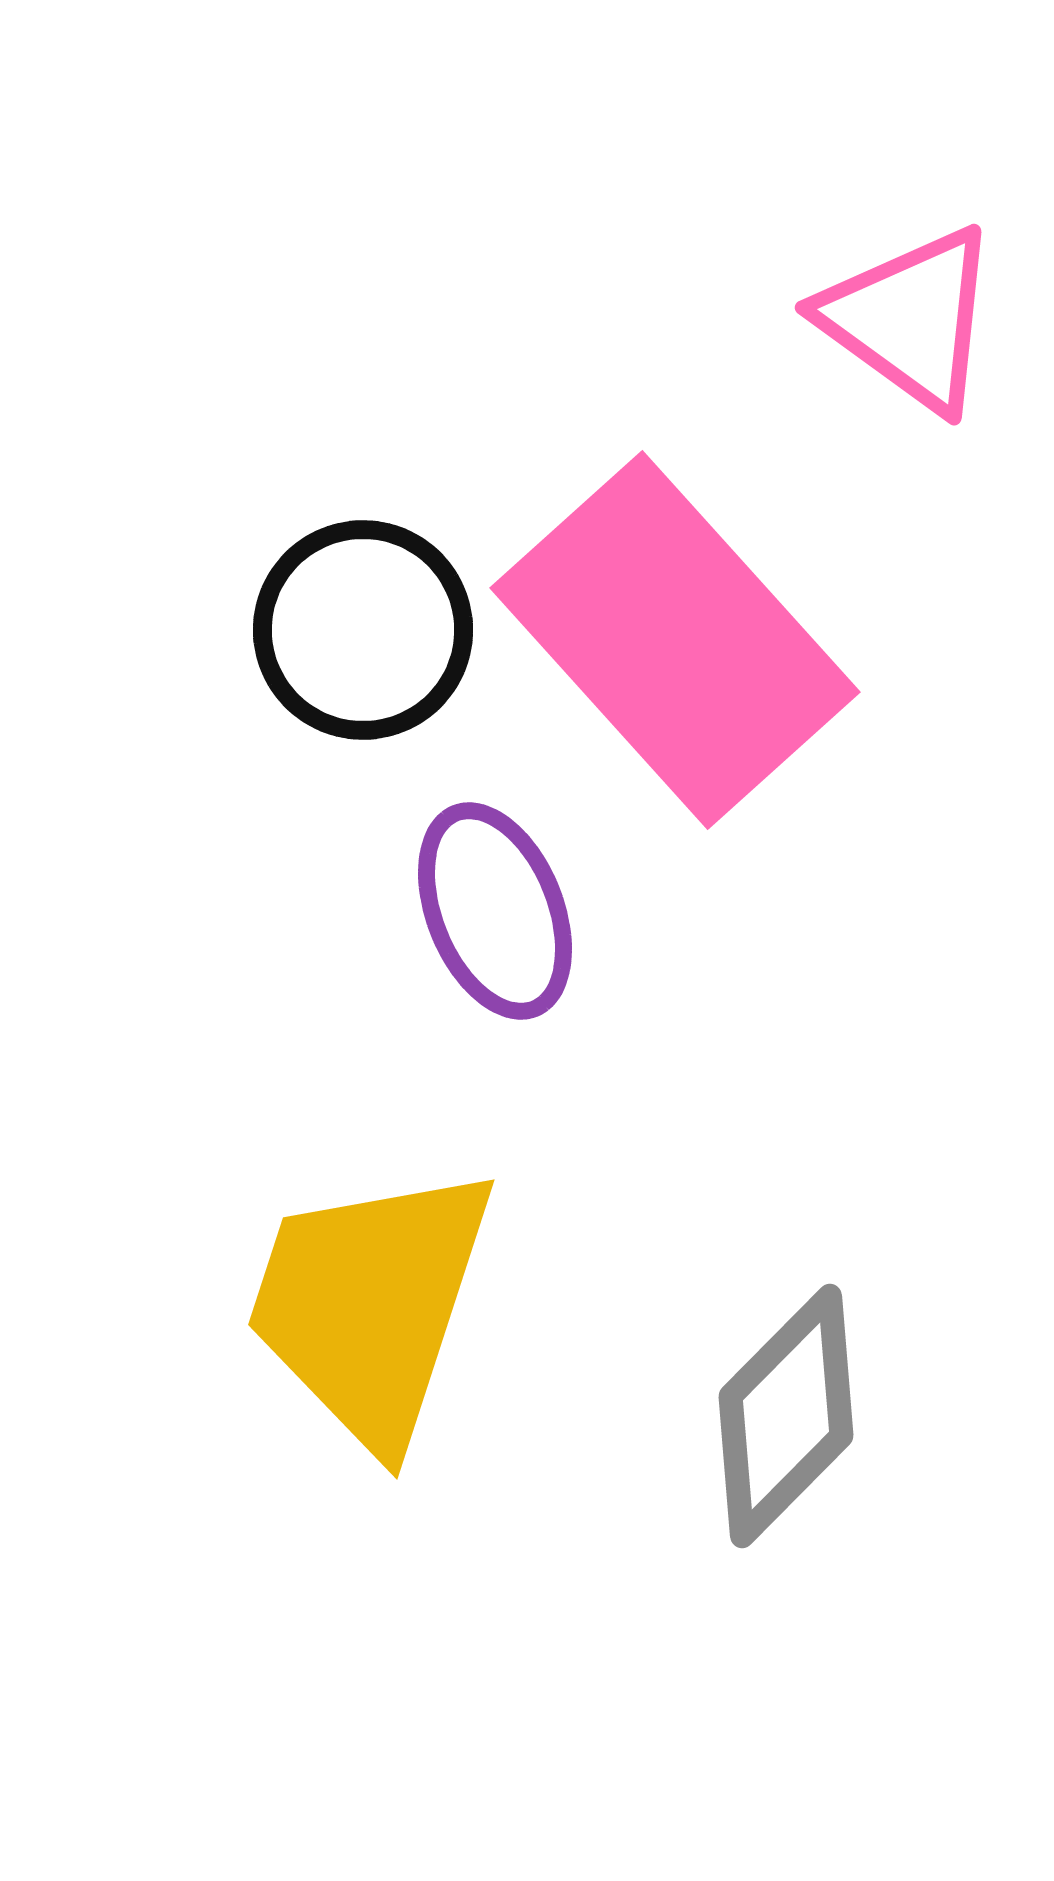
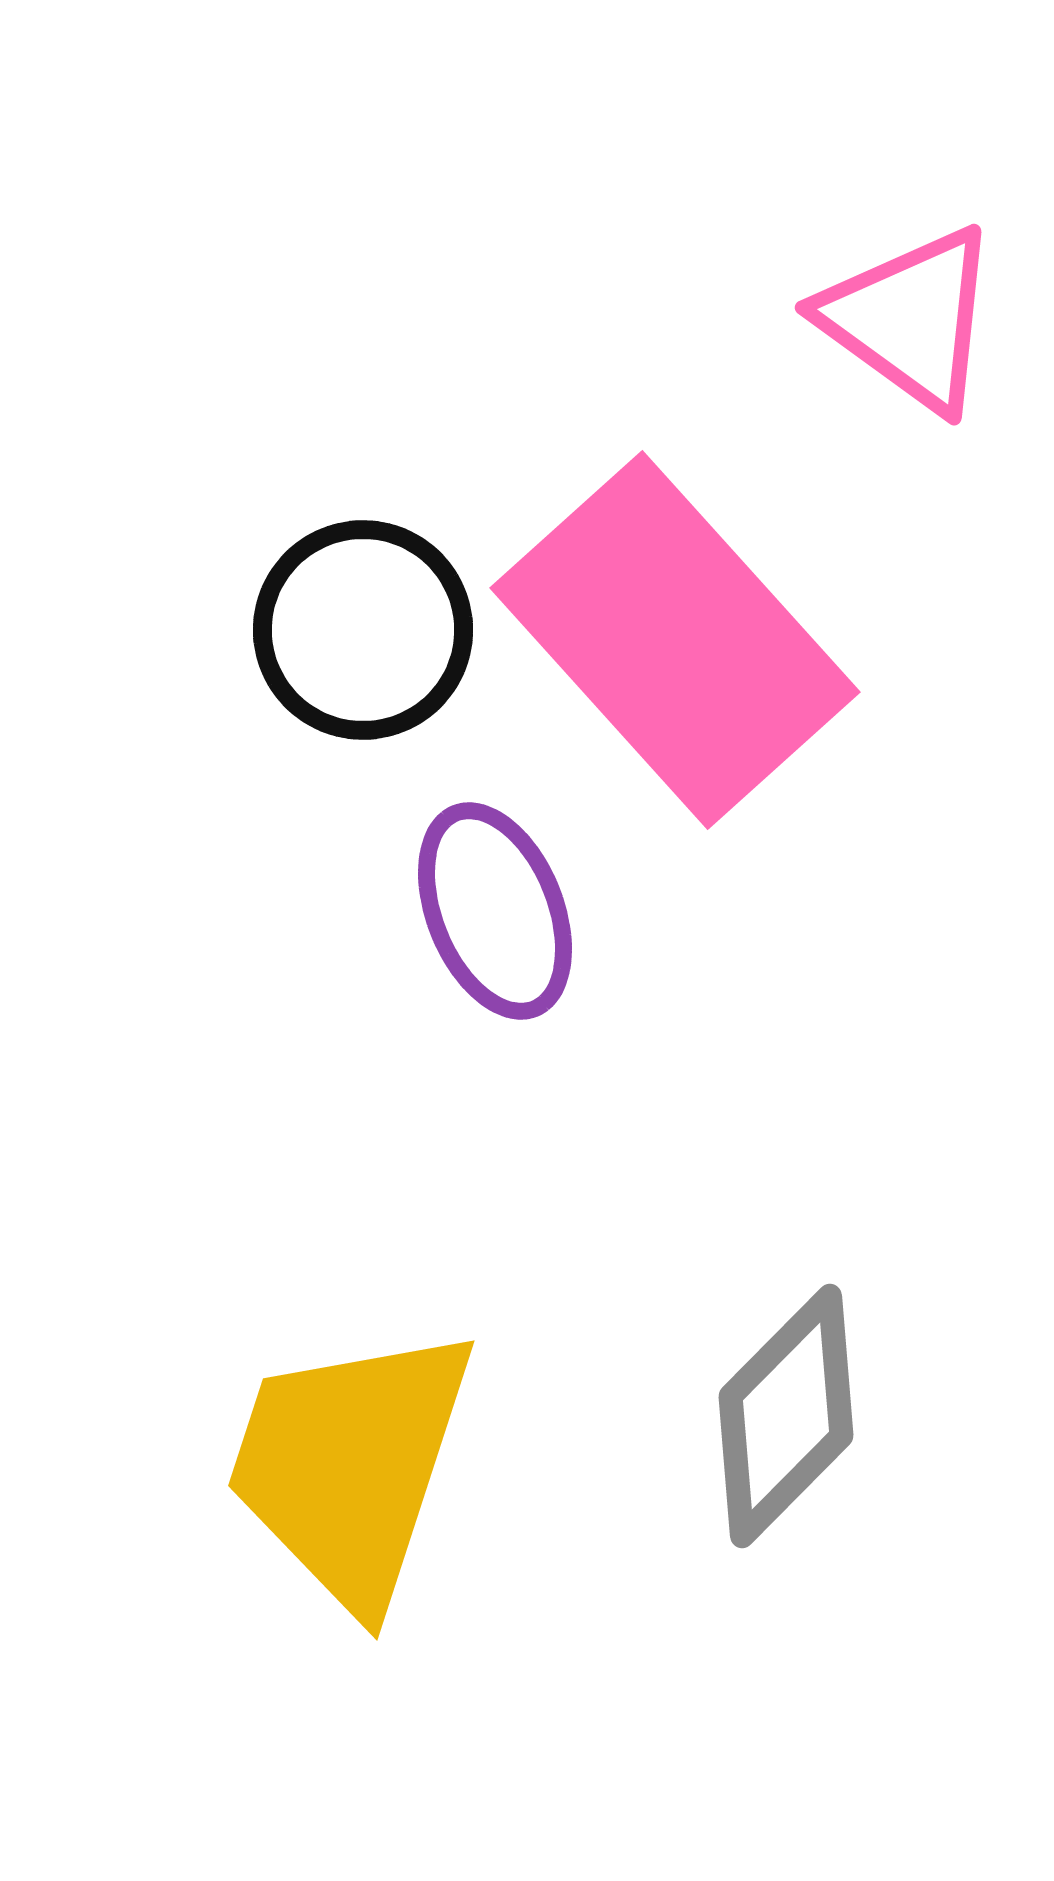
yellow trapezoid: moved 20 px left, 161 px down
